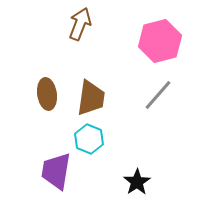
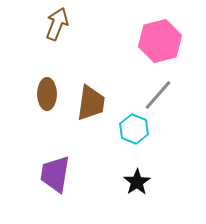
brown arrow: moved 23 px left
brown ellipse: rotated 8 degrees clockwise
brown trapezoid: moved 5 px down
cyan hexagon: moved 45 px right, 10 px up
purple trapezoid: moved 1 px left, 3 px down
